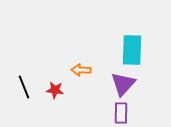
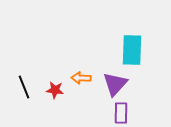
orange arrow: moved 8 px down
purple triangle: moved 8 px left
